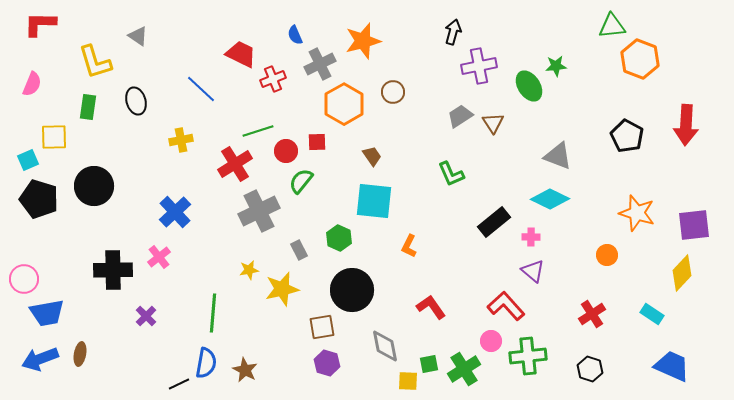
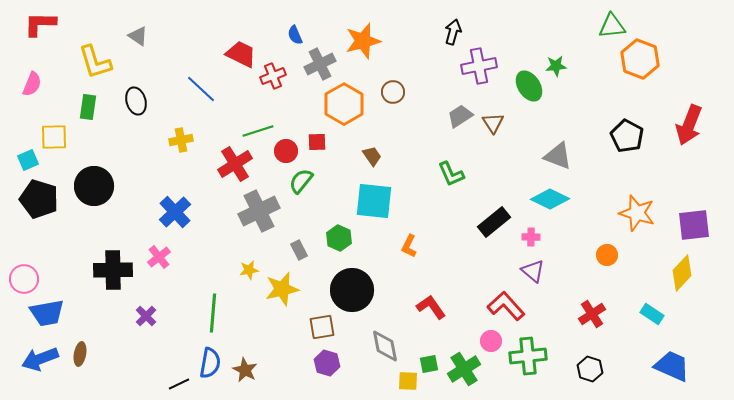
red cross at (273, 79): moved 3 px up
red arrow at (686, 125): moved 3 px right; rotated 18 degrees clockwise
blue semicircle at (206, 363): moved 4 px right
